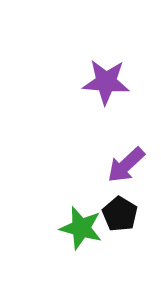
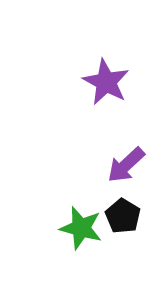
purple star: rotated 24 degrees clockwise
black pentagon: moved 3 px right, 2 px down
